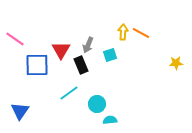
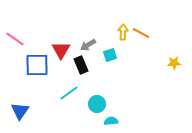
gray arrow: rotated 35 degrees clockwise
yellow star: moved 2 px left
cyan semicircle: moved 1 px right, 1 px down
